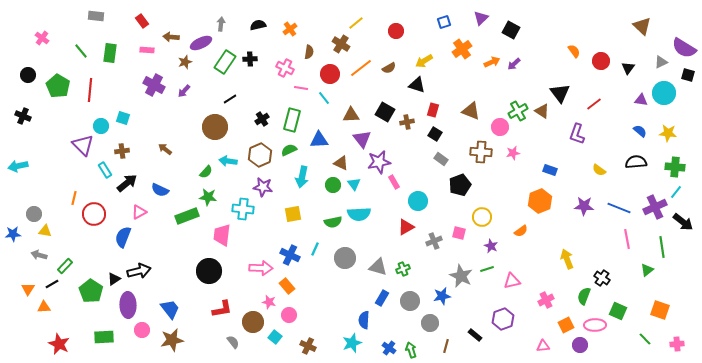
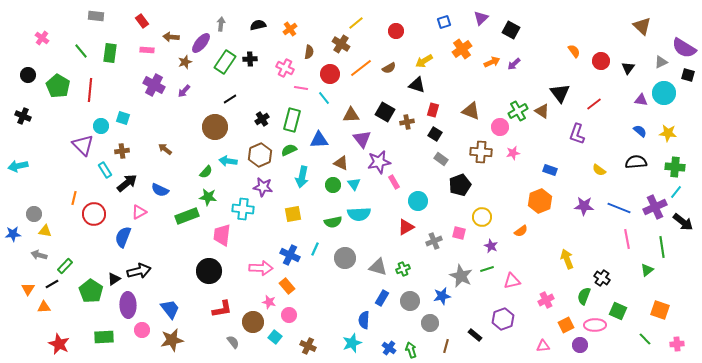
purple ellipse at (201, 43): rotated 25 degrees counterclockwise
